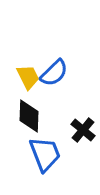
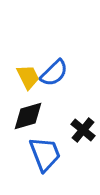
black diamond: moved 1 px left; rotated 72 degrees clockwise
